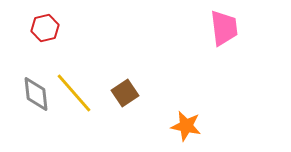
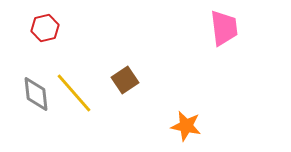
brown square: moved 13 px up
